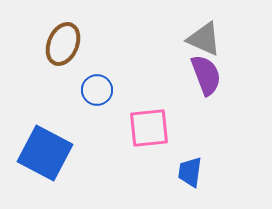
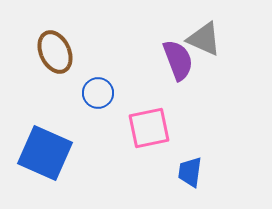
brown ellipse: moved 8 px left, 8 px down; rotated 48 degrees counterclockwise
purple semicircle: moved 28 px left, 15 px up
blue circle: moved 1 px right, 3 px down
pink square: rotated 6 degrees counterclockwise
blue square: rotated 4 degrees counterclockwise
